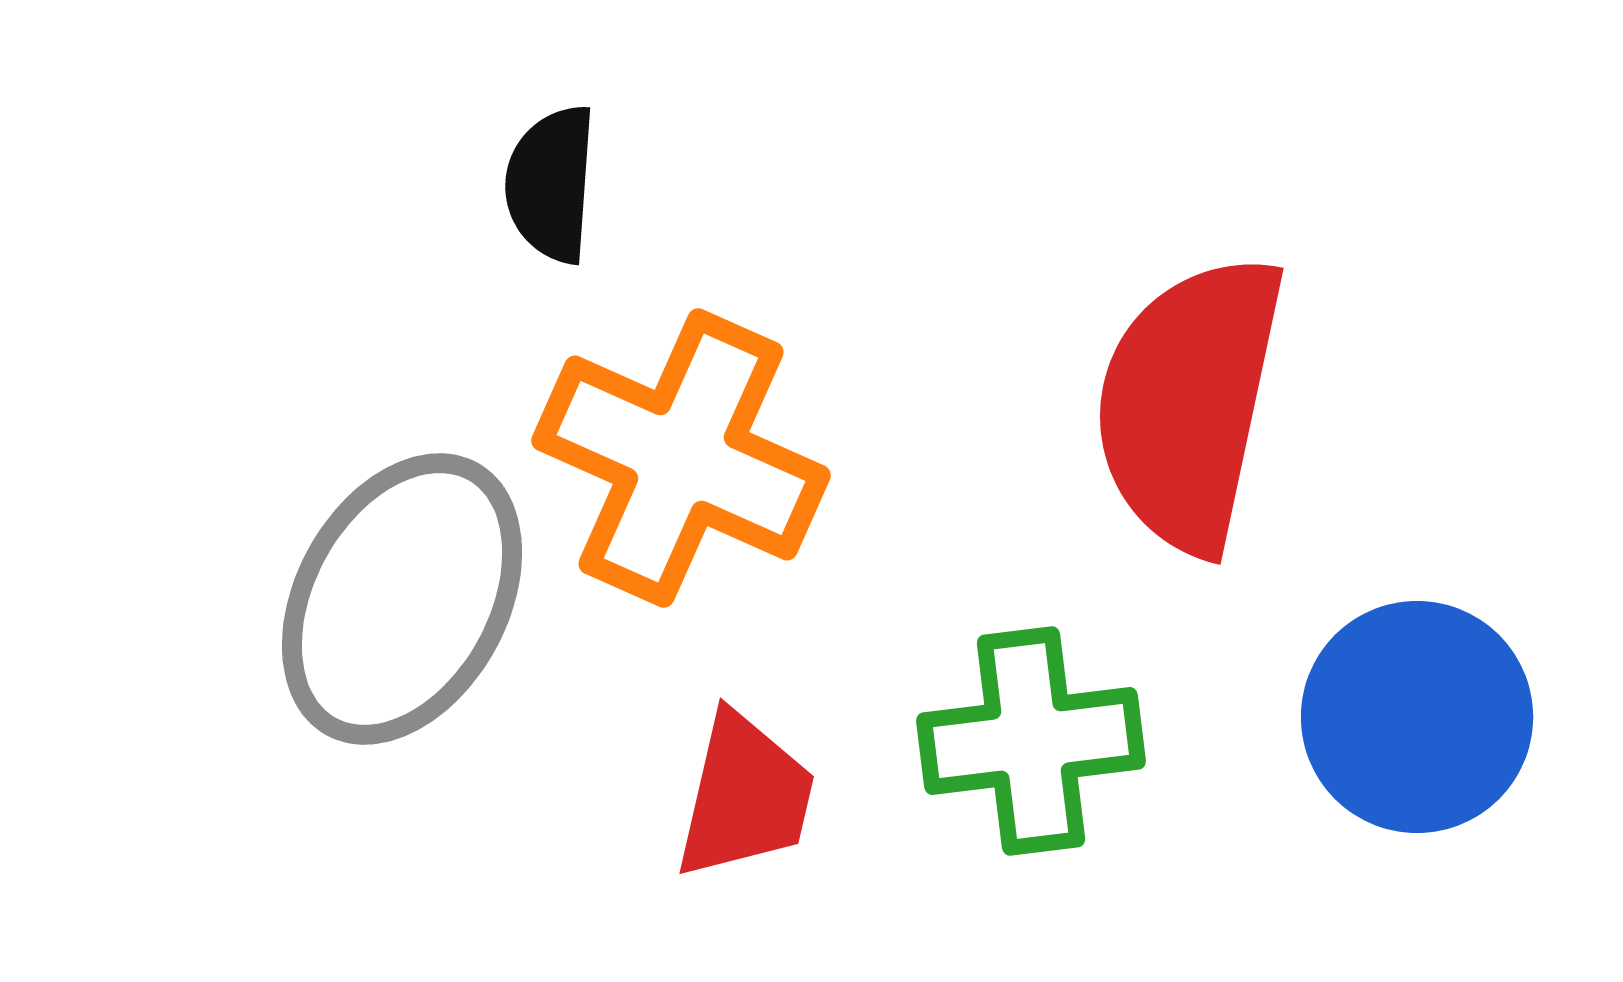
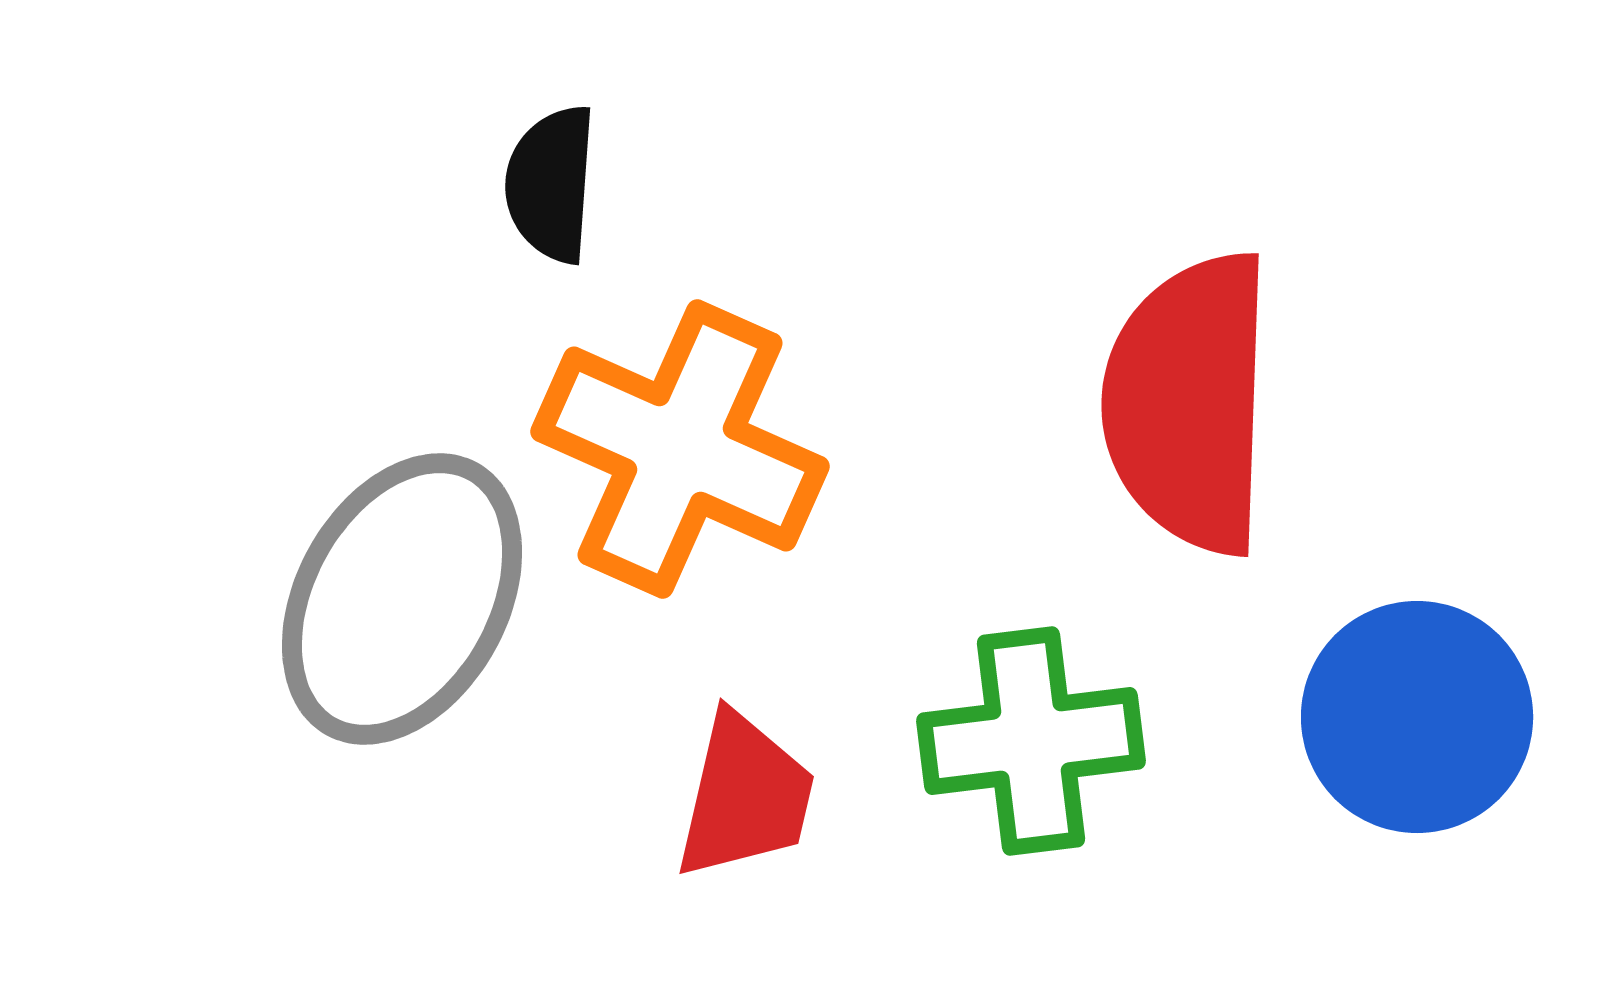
red semicircle: rotated 10 degrees counterclockwise
orange cross: moved 1 px left, 9 px up
